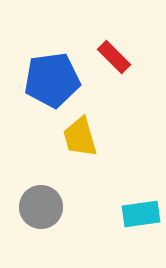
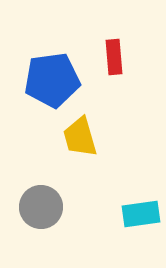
red rectangle: rotated 40 degrees clockwise
